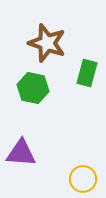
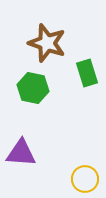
green rectangle: rotated 32 degrees counterclockwise
yellow circle: moved 2 px right
